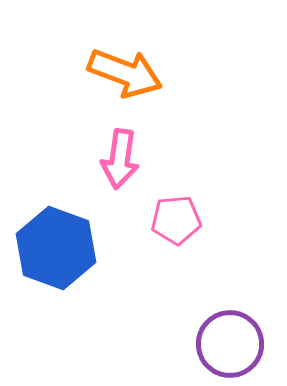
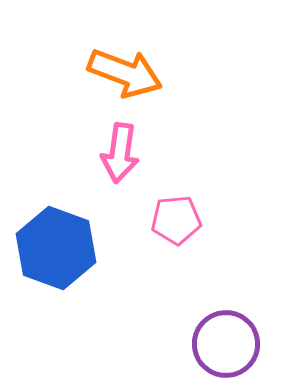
pink arrow: moved 6 px up
purple circle: moved 4 px left
